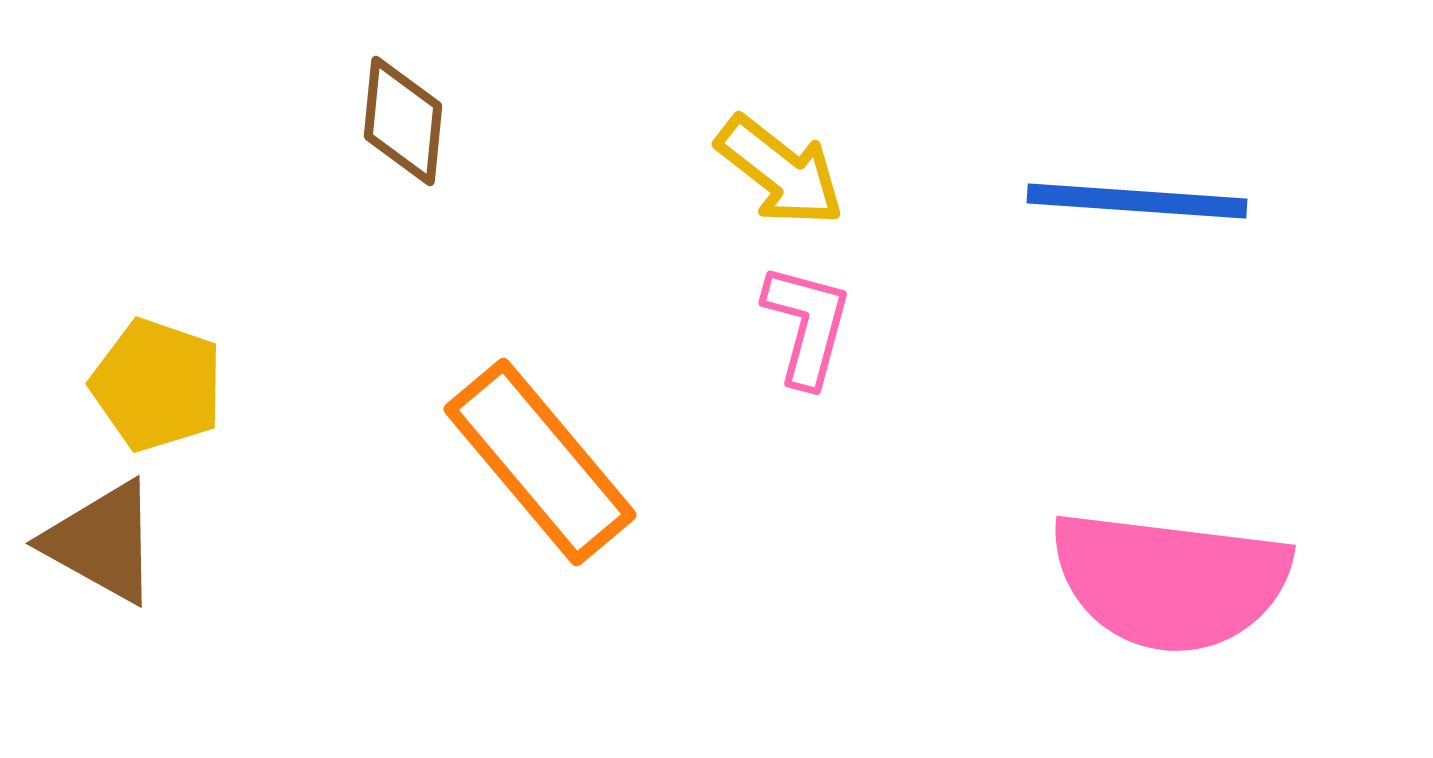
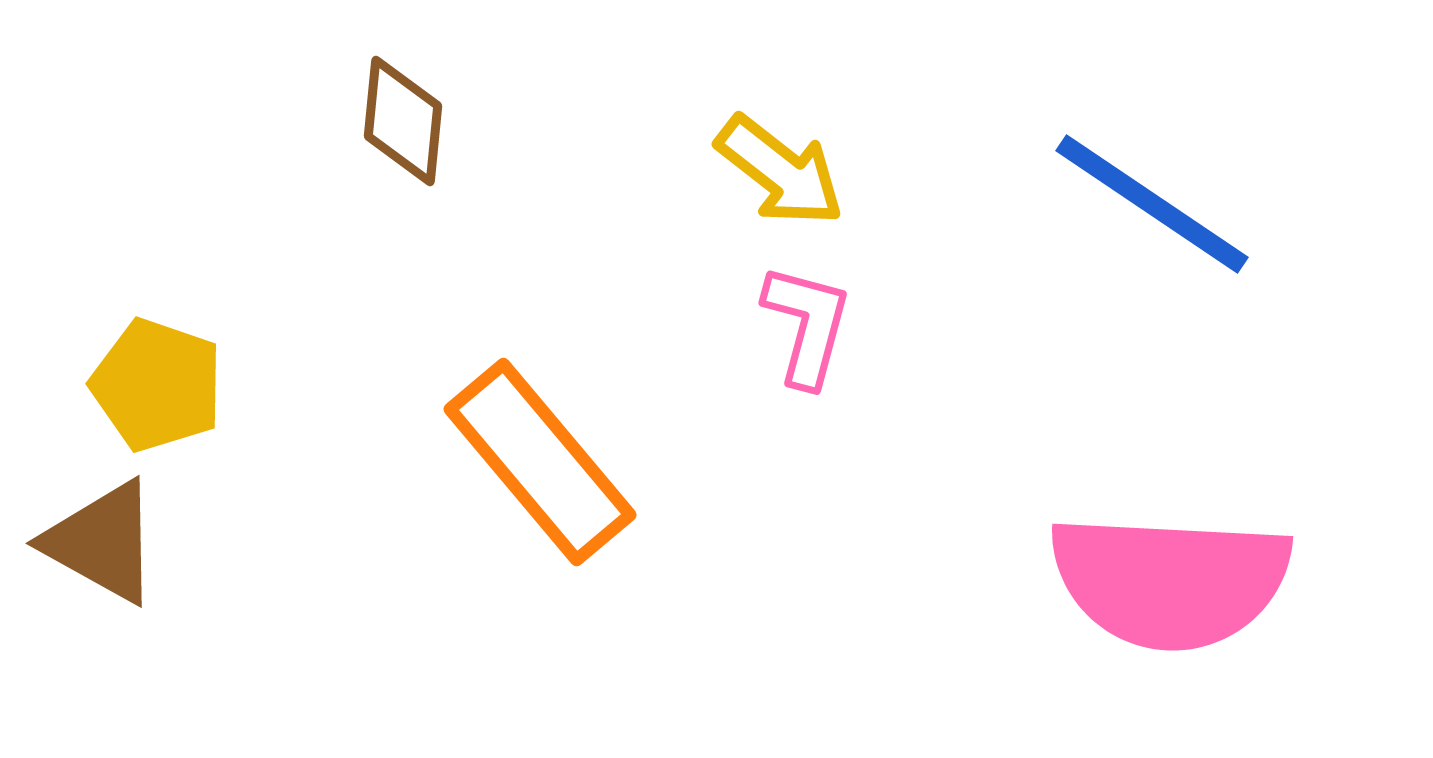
blue line: moved 15 px right, 3 px down; rotated 30 degrees clockwise
pink semicircle: rotated 4 degrees counterclockwise
